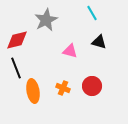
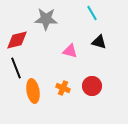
gray star: moved 1 px up; rotated 30 degrees clockwise
